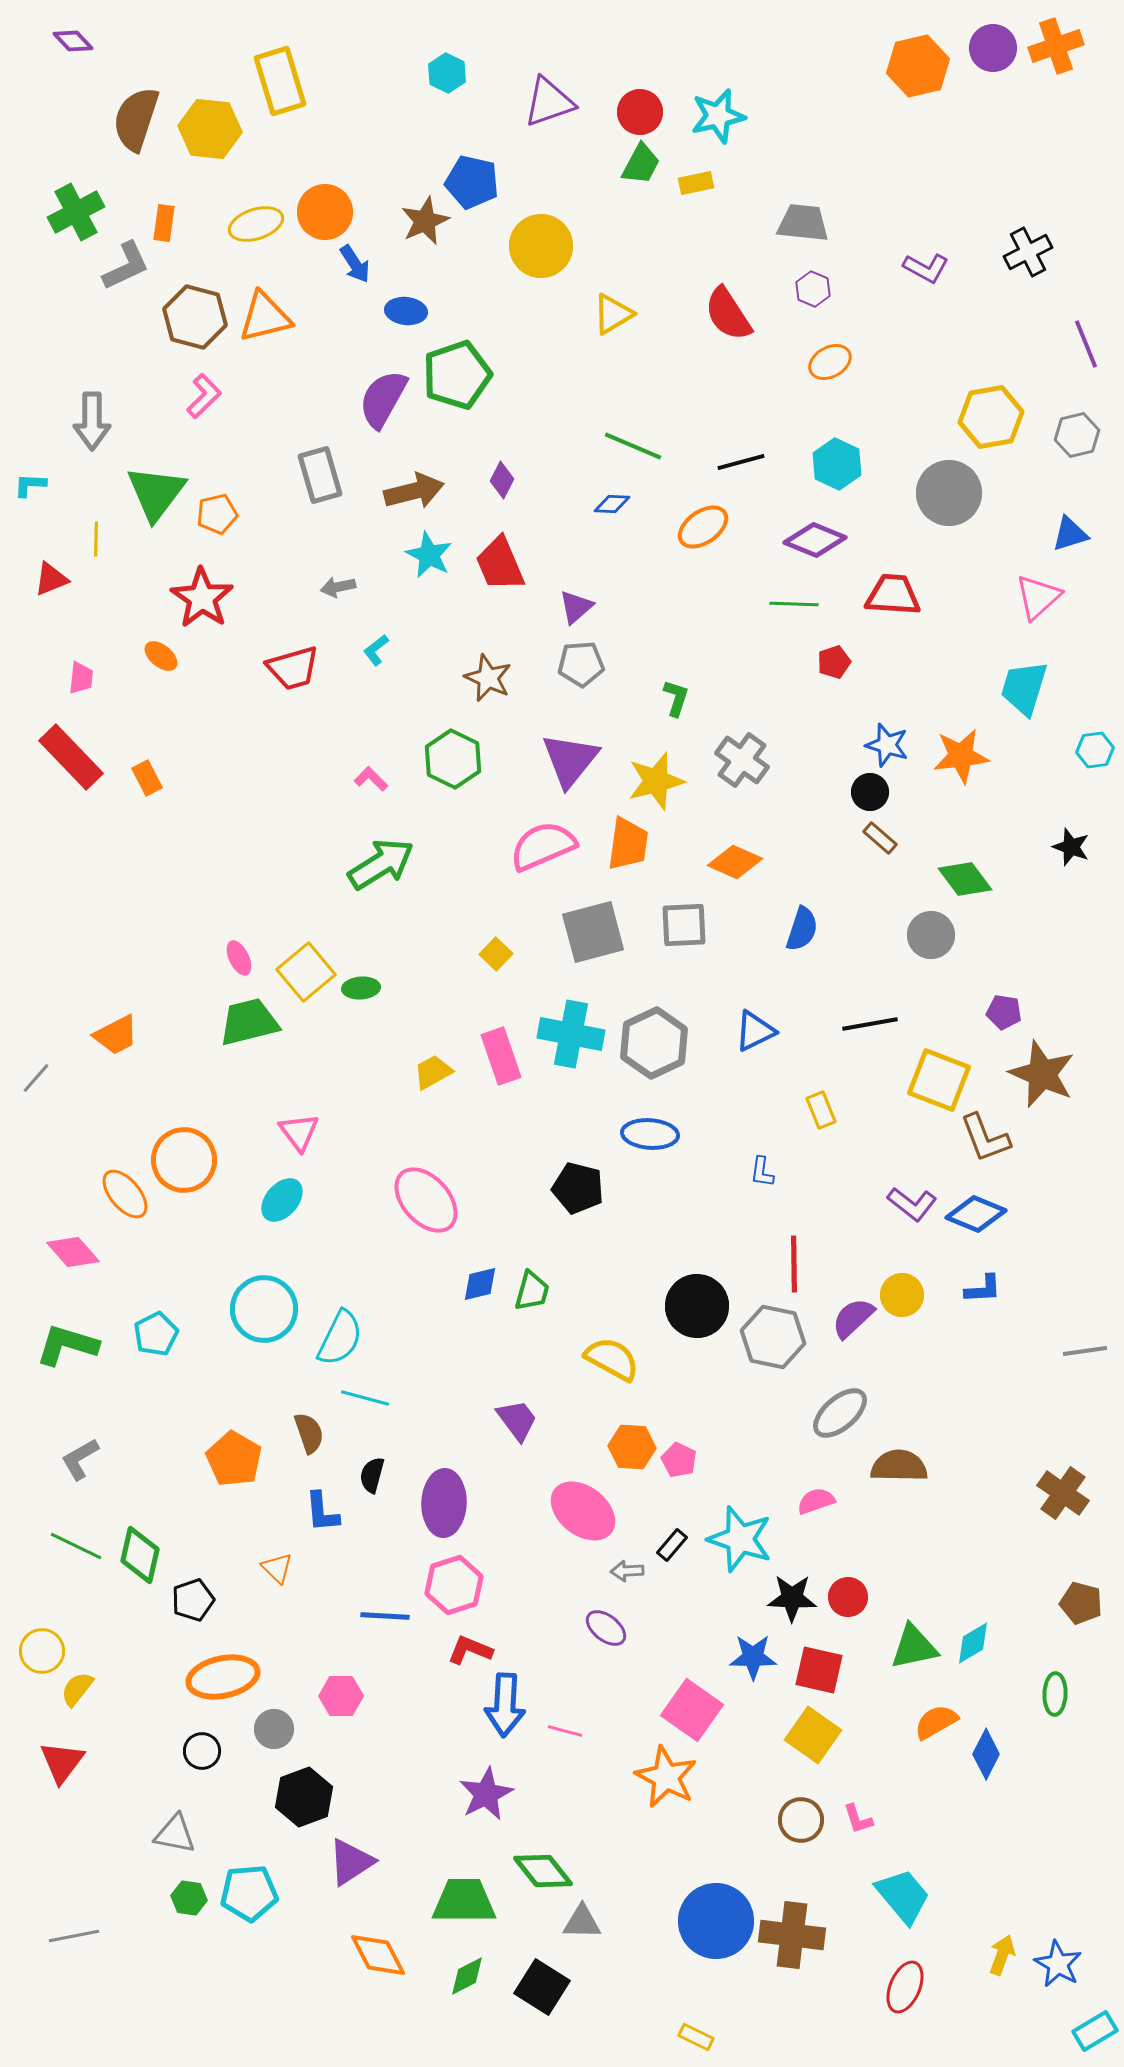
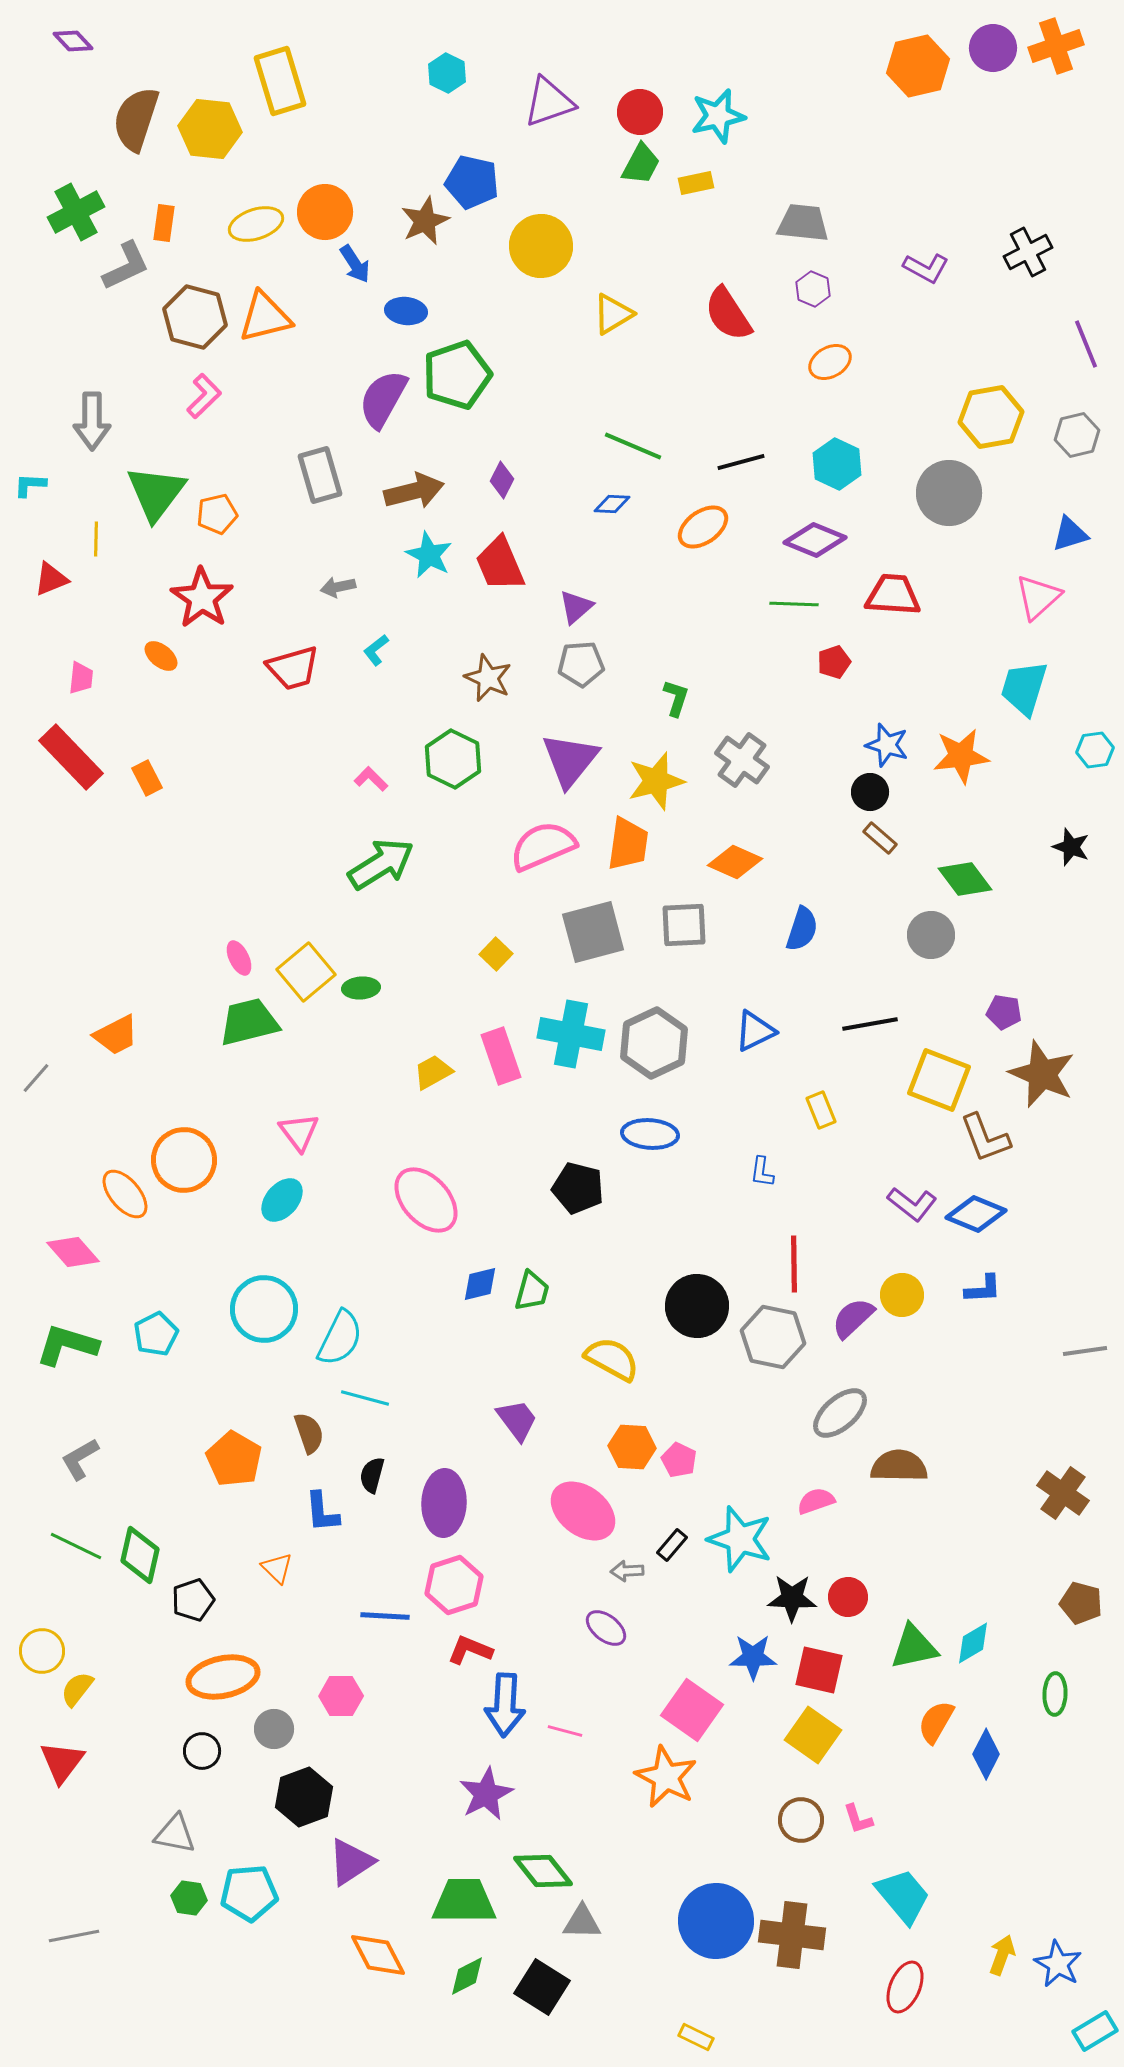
orange semicircle at (936, 1722): rotated 30 degrees counterclockwise
